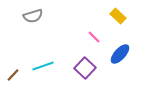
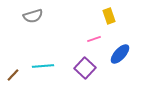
yellow rectangle: moved 9 px left; rotated 28 degrees clockwise
pink line: moved 2 px down; rotated 64 degrees counterclockwise
cyan line: rotated 15 degrees clockwise
